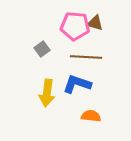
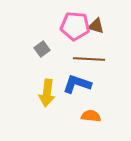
brown triangle: moved 1 px right, 3 px down
brown line: moved 3 px right, 2 px down
